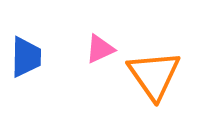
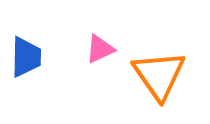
orange triangle: moved 5 px right
